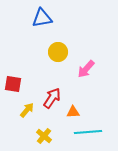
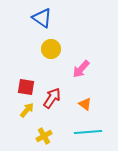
blue triangle: rotated 45 degrees clockwise
yellow circle: moved 7 px left, 3 px up
pink arrow: moved 5 px left
red square: moved 13 px right, 3 px down
orange triangle: moved 12 px right, 8 px up; rotated 40 degrees clockwise
yellow cross: rotated 21 degrees clockwise
